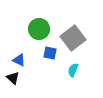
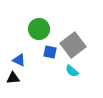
gray square: moved 7 px down
blue square: moved 1 px up
cyan semicircle: moved 1 px left, 1 px down; rotated 72 degrees counterclockwise
black triangle: rotated 48 degrees counterclockwise
